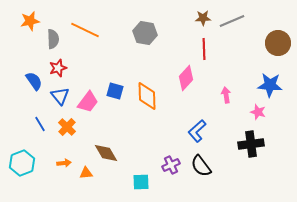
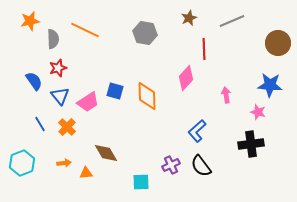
brown star: moved 14 px left; rotated 21 degrees counterclockwise
pink trapezoid: rotated 20 degrees clockwise
